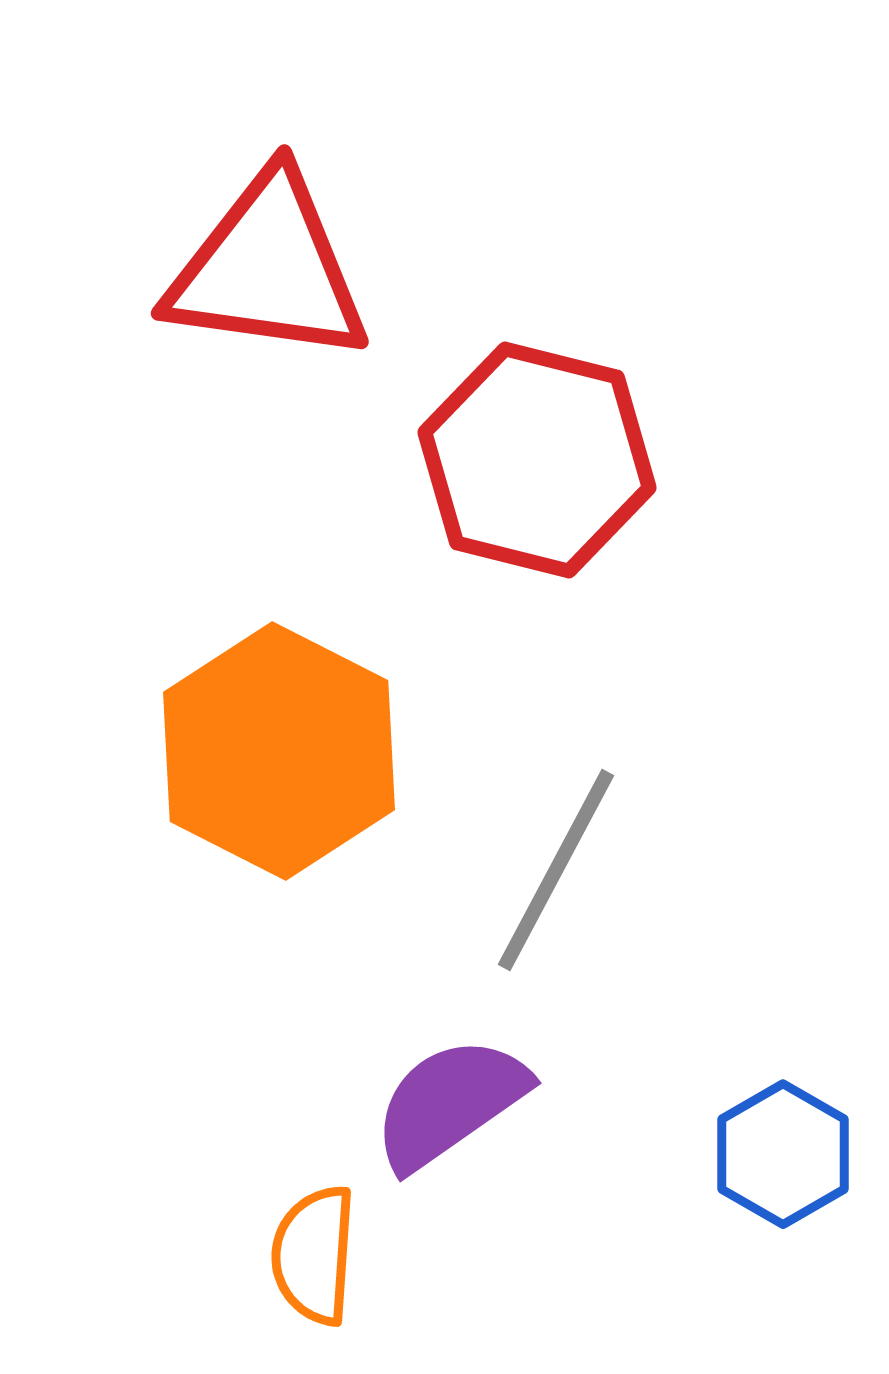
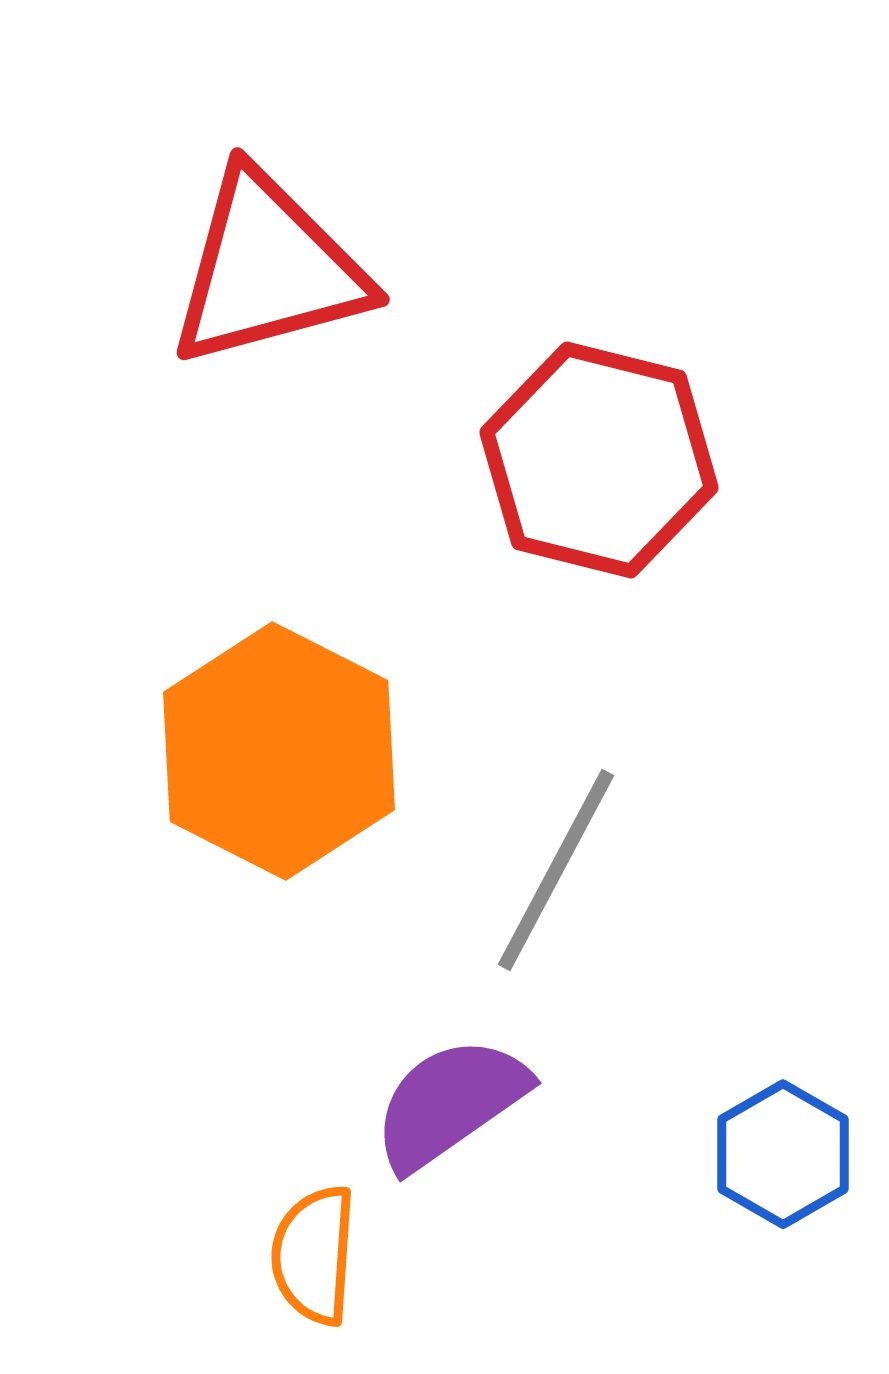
red triangle: rotated 23 degrees counterclockwise
red hexagon: moved 62 px right
